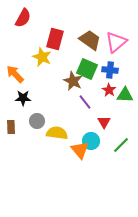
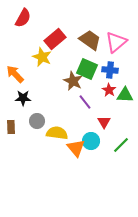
red rectangle: rotated 35 degrees clockwise
orange triangle: moved 4 px left, 2 px up
